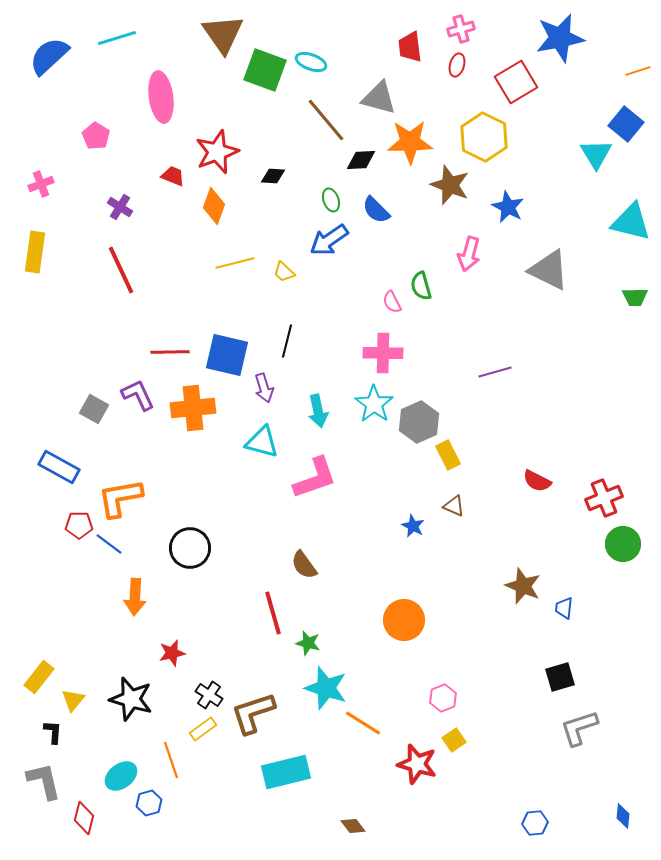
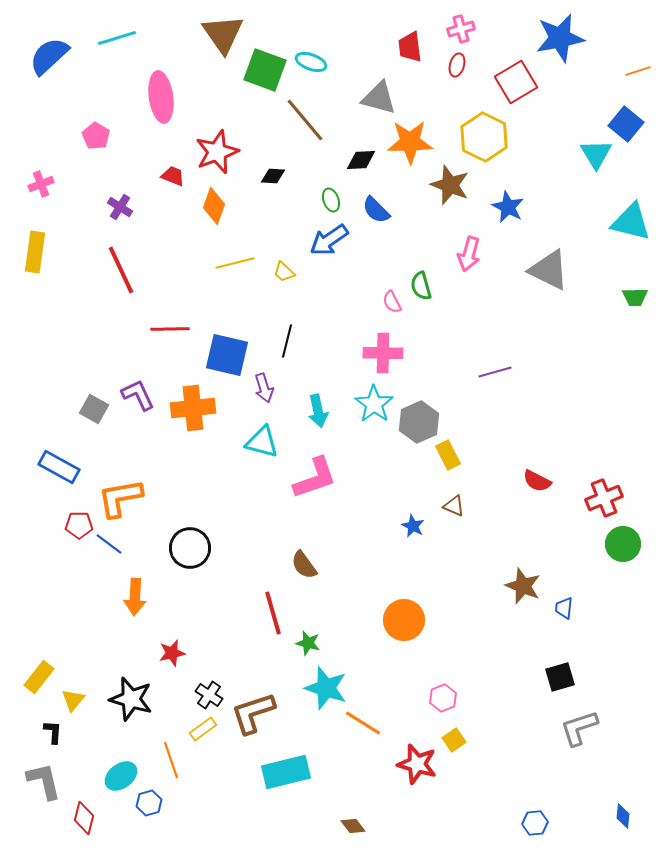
brown line at (326, 120): moved 21 px left
red line at (170, 352): moved 23 px up
